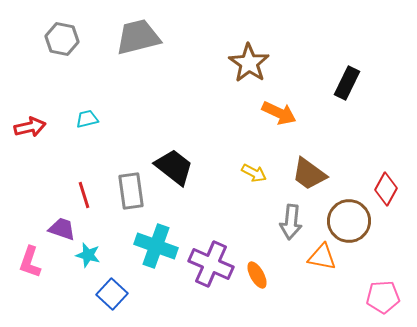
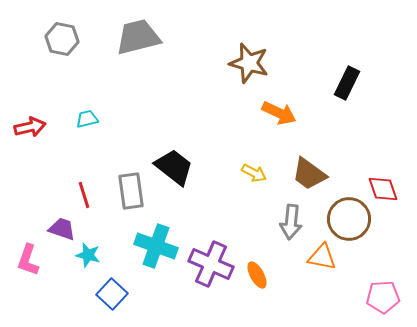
brown star: rotated 18 degrees counterclockwise
red diamond: moved 3 px left; rotated 48 degrees counterclockwise
brown circle: moved 2 px up
pink L-shape: moved 2 px left, 2 px up
